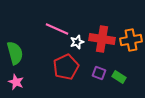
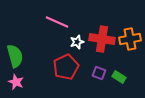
pink line: moved 7 px up
orange cross: moved 1 px left, 1 px up
green semicircle: moved 3 px down
